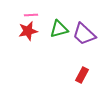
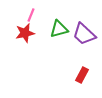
pink line: rotated 64 degrees counterclockwise
red star: moved 3 px left, 2 px down
